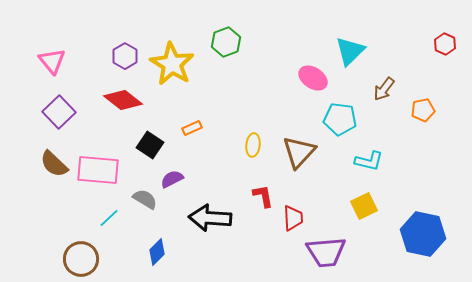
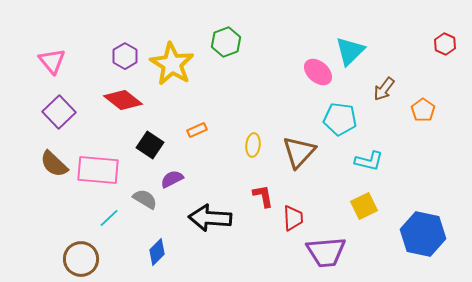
pink ellipse: moved 5 px right, 6 px up; rotated 8 degrees clockwise
orange pentagon: rotated 25 degrees counterclockwise
orange rectangle: moved 5 px right, 2 px down
